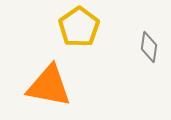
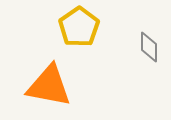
gray diamond: rotated 8 degrees counterclockwise
